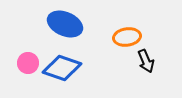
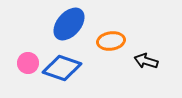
blue ellipse: moved 4 px right; rotated 72 degrees counterclockwise
orange ellipse: moved 16 px left, 4 px down
black arrow: rotated 130 degrees clockwise
